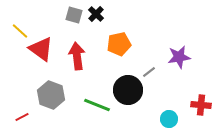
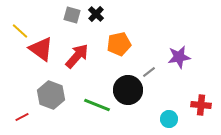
gray square: moved 2 px left
red arrow: rotated 48 degrees clockwise
